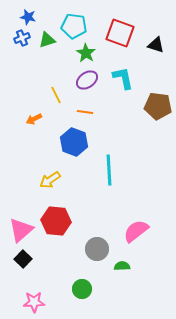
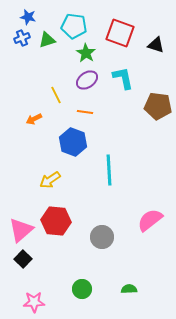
blue hexagon: moved 1 px left
pink semicircle: moved 14 px right, 11 px up
gray circle: moved 5 px right, 12 px up
green semicircle: moved 7 px right, 23 px down
